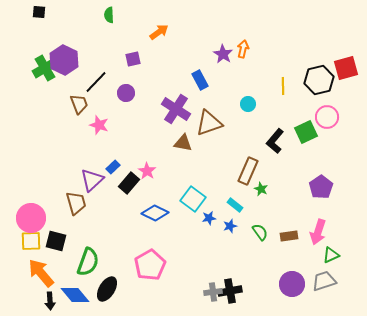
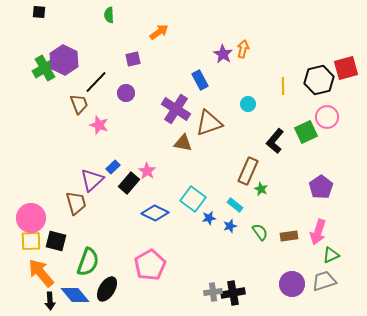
black cross at (230, 291): moved 3 px right, 2 px down
